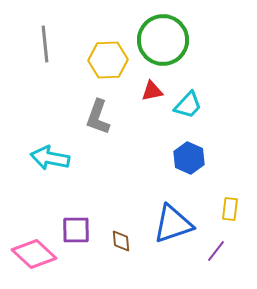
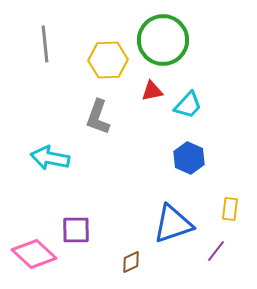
brown diamond: moved 10 px right, 21 px down; rotated 70 degrees clockwise
